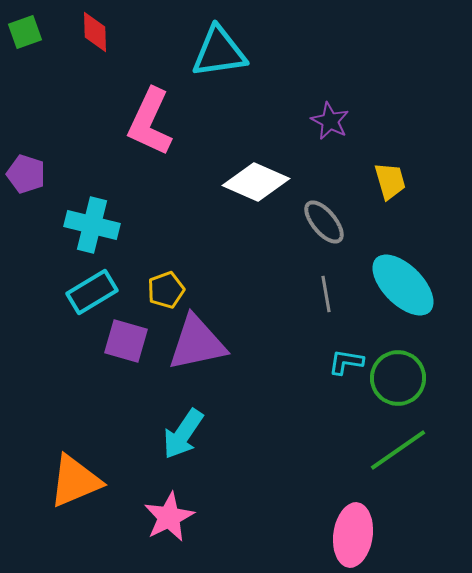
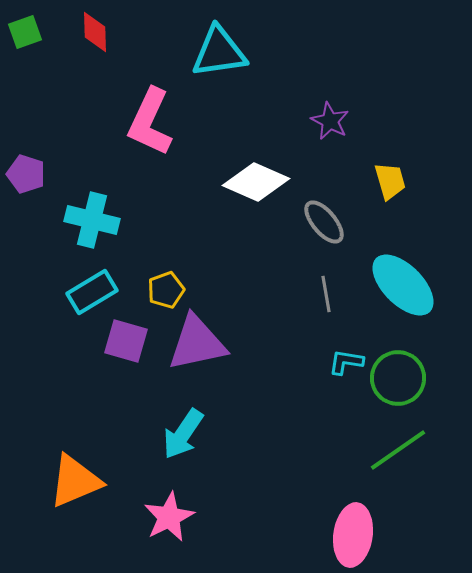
cyan cross: moved 5 px up
